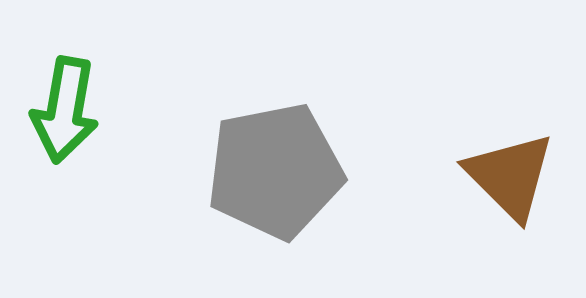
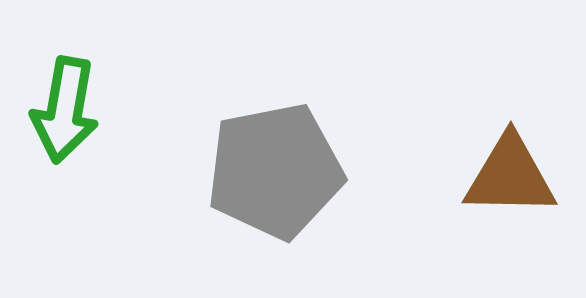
brown triangle: rotated 44 degrees counterclockwise
